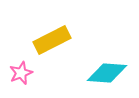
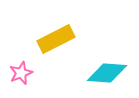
yellow rectangle: moved 4 px right, 1 px up
